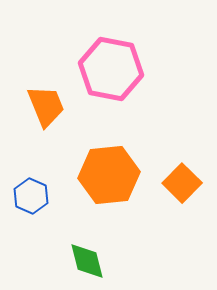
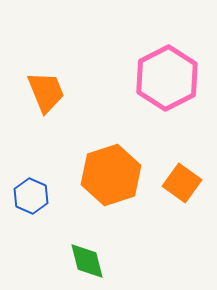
pink hexagon: moved 56 px right, 9 px down; rotated 22 degrees clockwise
orange trapezoid: moved 14 px up
orange hexagon: moved 2 px right; rotated 12 degrees counterclockwise
orange square: rotated 9 degrees counterclockwise
